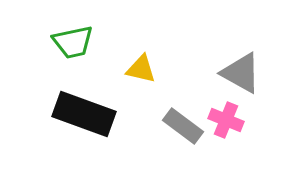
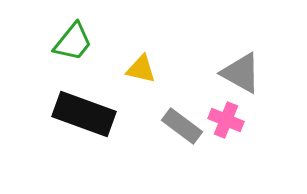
green trapezoid: rotated 39 degrees counterclockwise
gray rectangle: moved 1 px left
